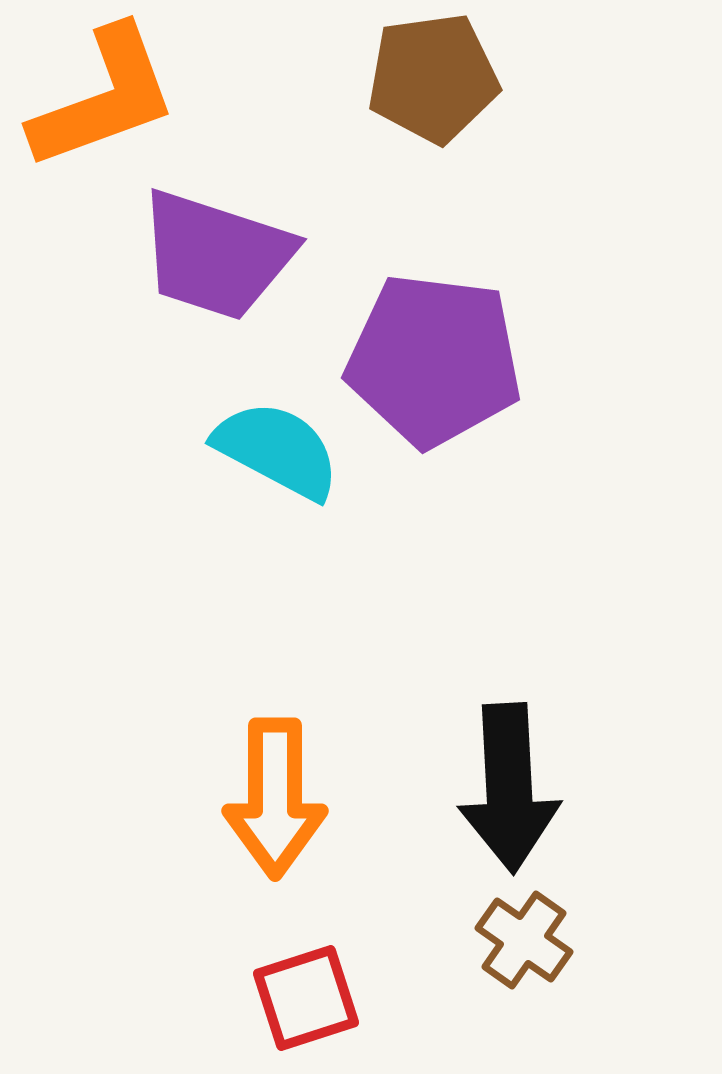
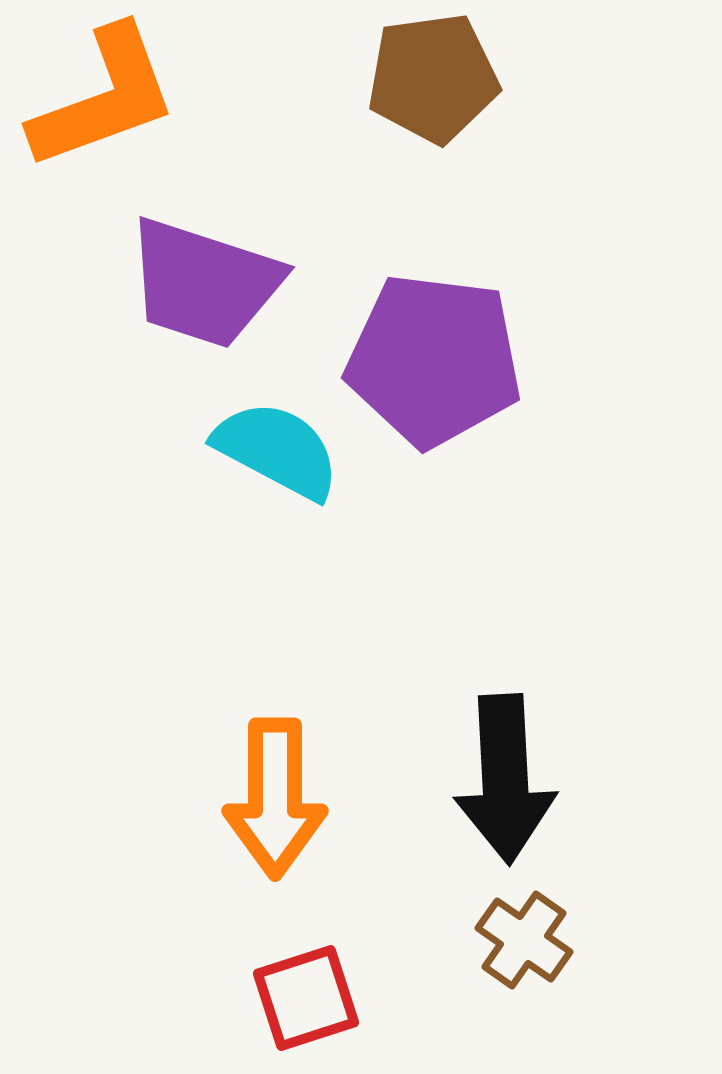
purple trapezoid: moved 12 px left, 28 px down
black arrow: moved 4 px left, 9 px up
